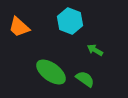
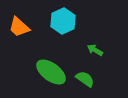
cyan hexagon: moved 7 px left; rotated 15 degrees clockwise
